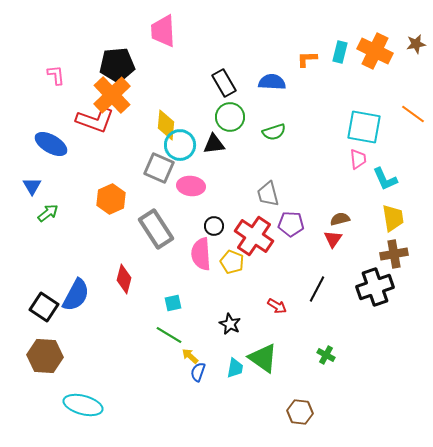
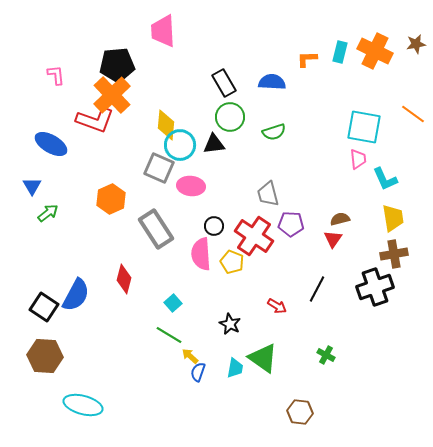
cyan square at (173, 303): rotated 30 degrees counterclockwise
